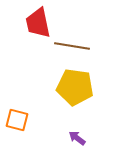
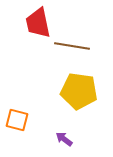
yellow pentagon: moved 4 px right, 4 px down
purple arrow: moved 13 px left, 1 px down
